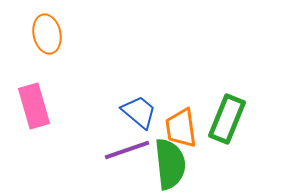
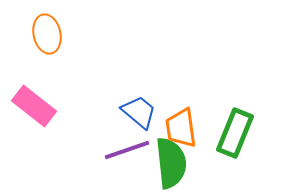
pink rectangle: rotated 36 degrees counterclockwise
green rectangle: moved 8 px right, 14 px down
green semicircle: moved 1 px right, 1 px up
